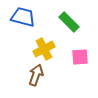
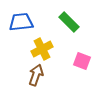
blue trapezoid: moved 2 px left, 5 px down; rotated 20 degrees counterclockwise
yellow cross: moved 2 px left
pink square: moved 2 px right, 4 px down; rotated 24 degrees clockwise
